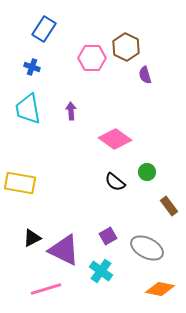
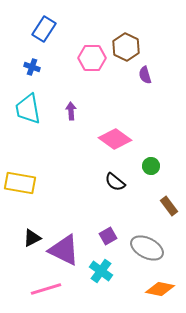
green circle: moved 4 px right, 6 px up
